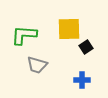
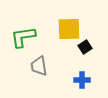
green L-shape: moved 1 px left, 2 px down; rotated 12 degrees counterclockwise
black square: moved 1 px left
gray trapezoid: moved 2 px right, 1 px down; rotated 65 degrees clockwise
